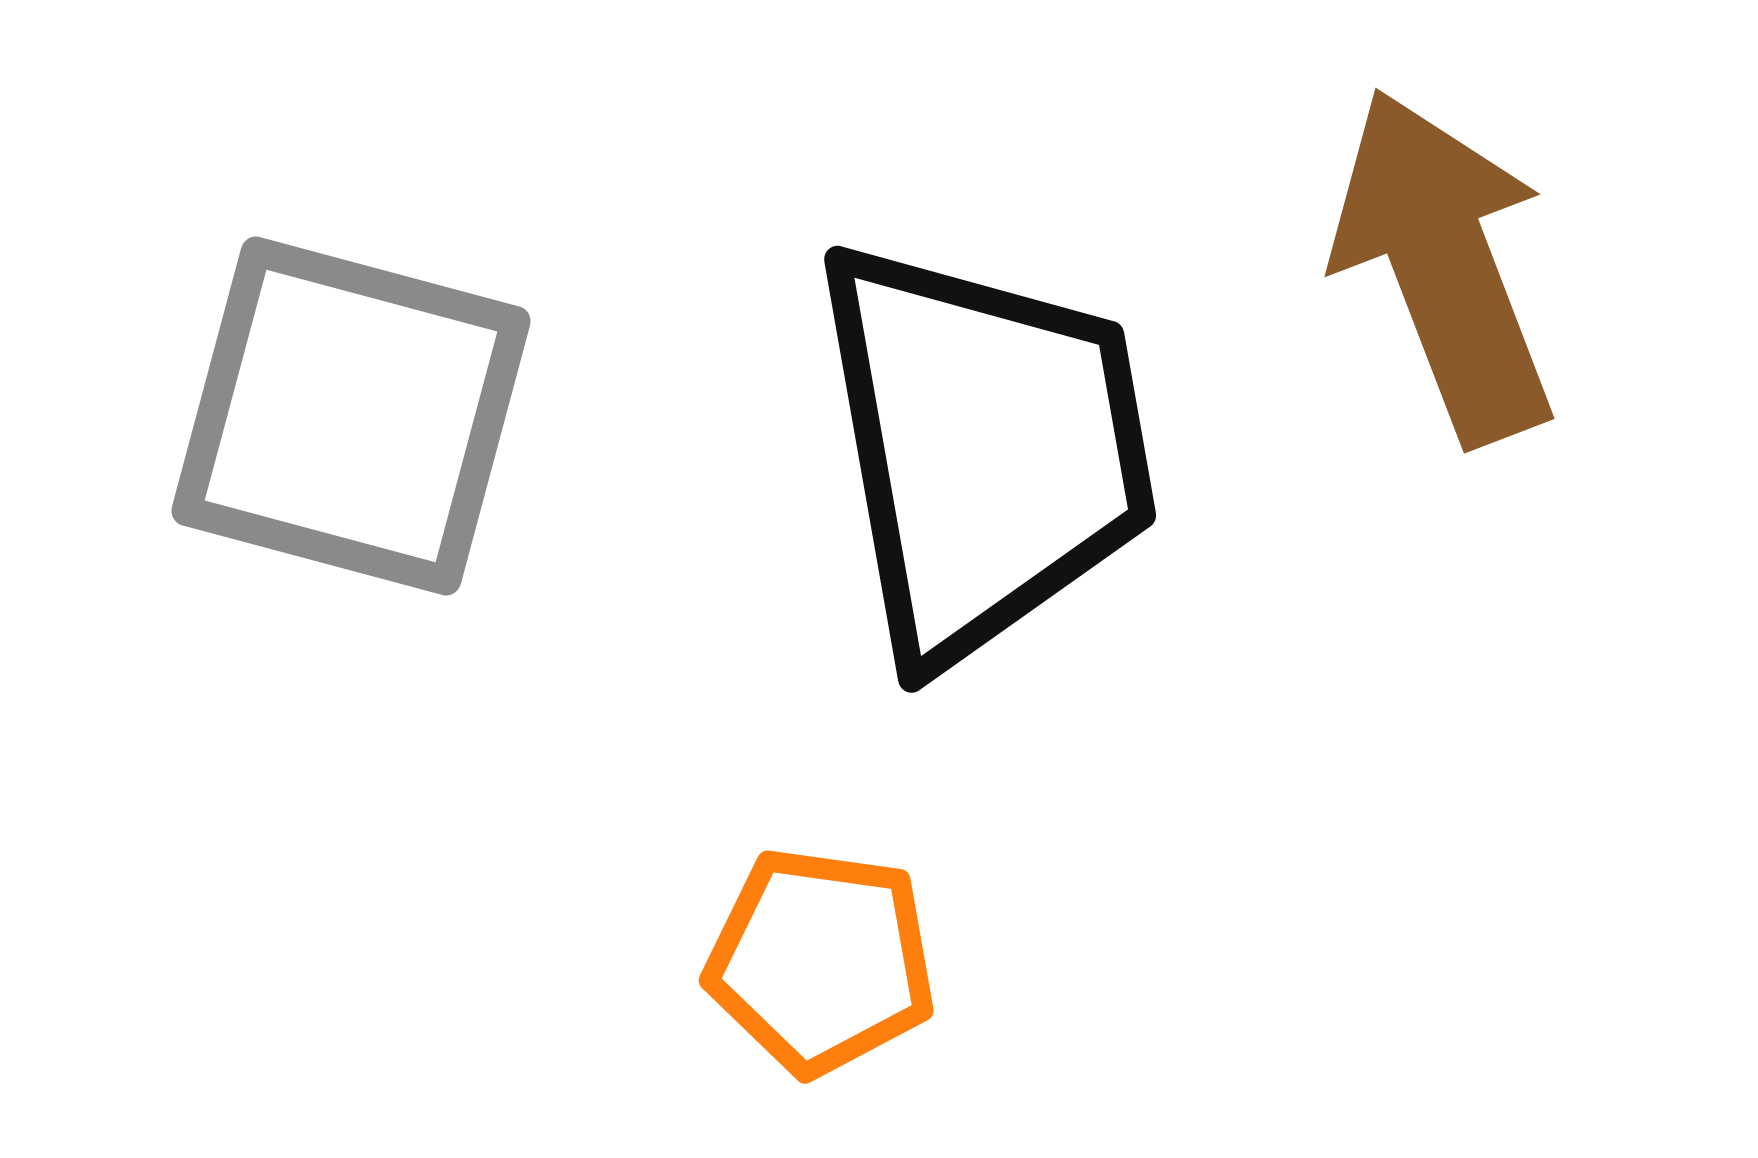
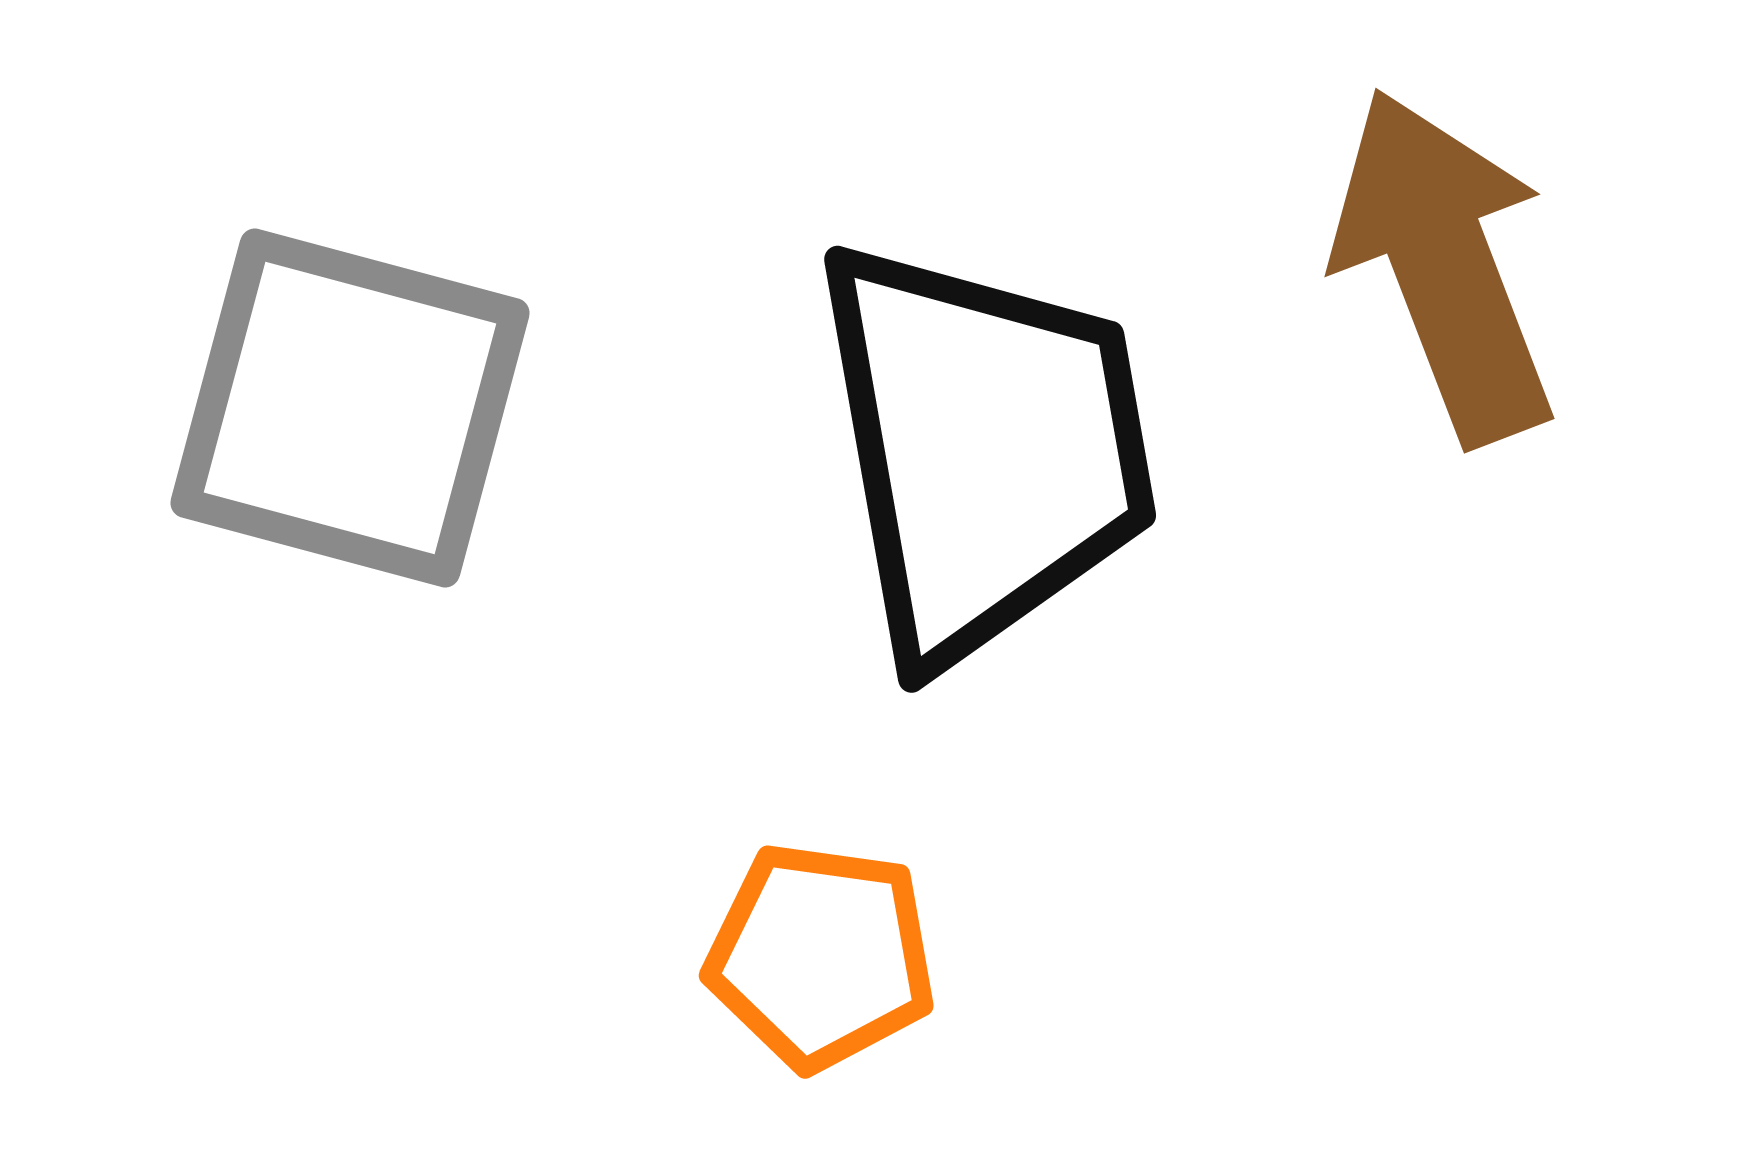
gray square: moved 1 px left, 8 px up
orange pentagon: moved 5 px up
